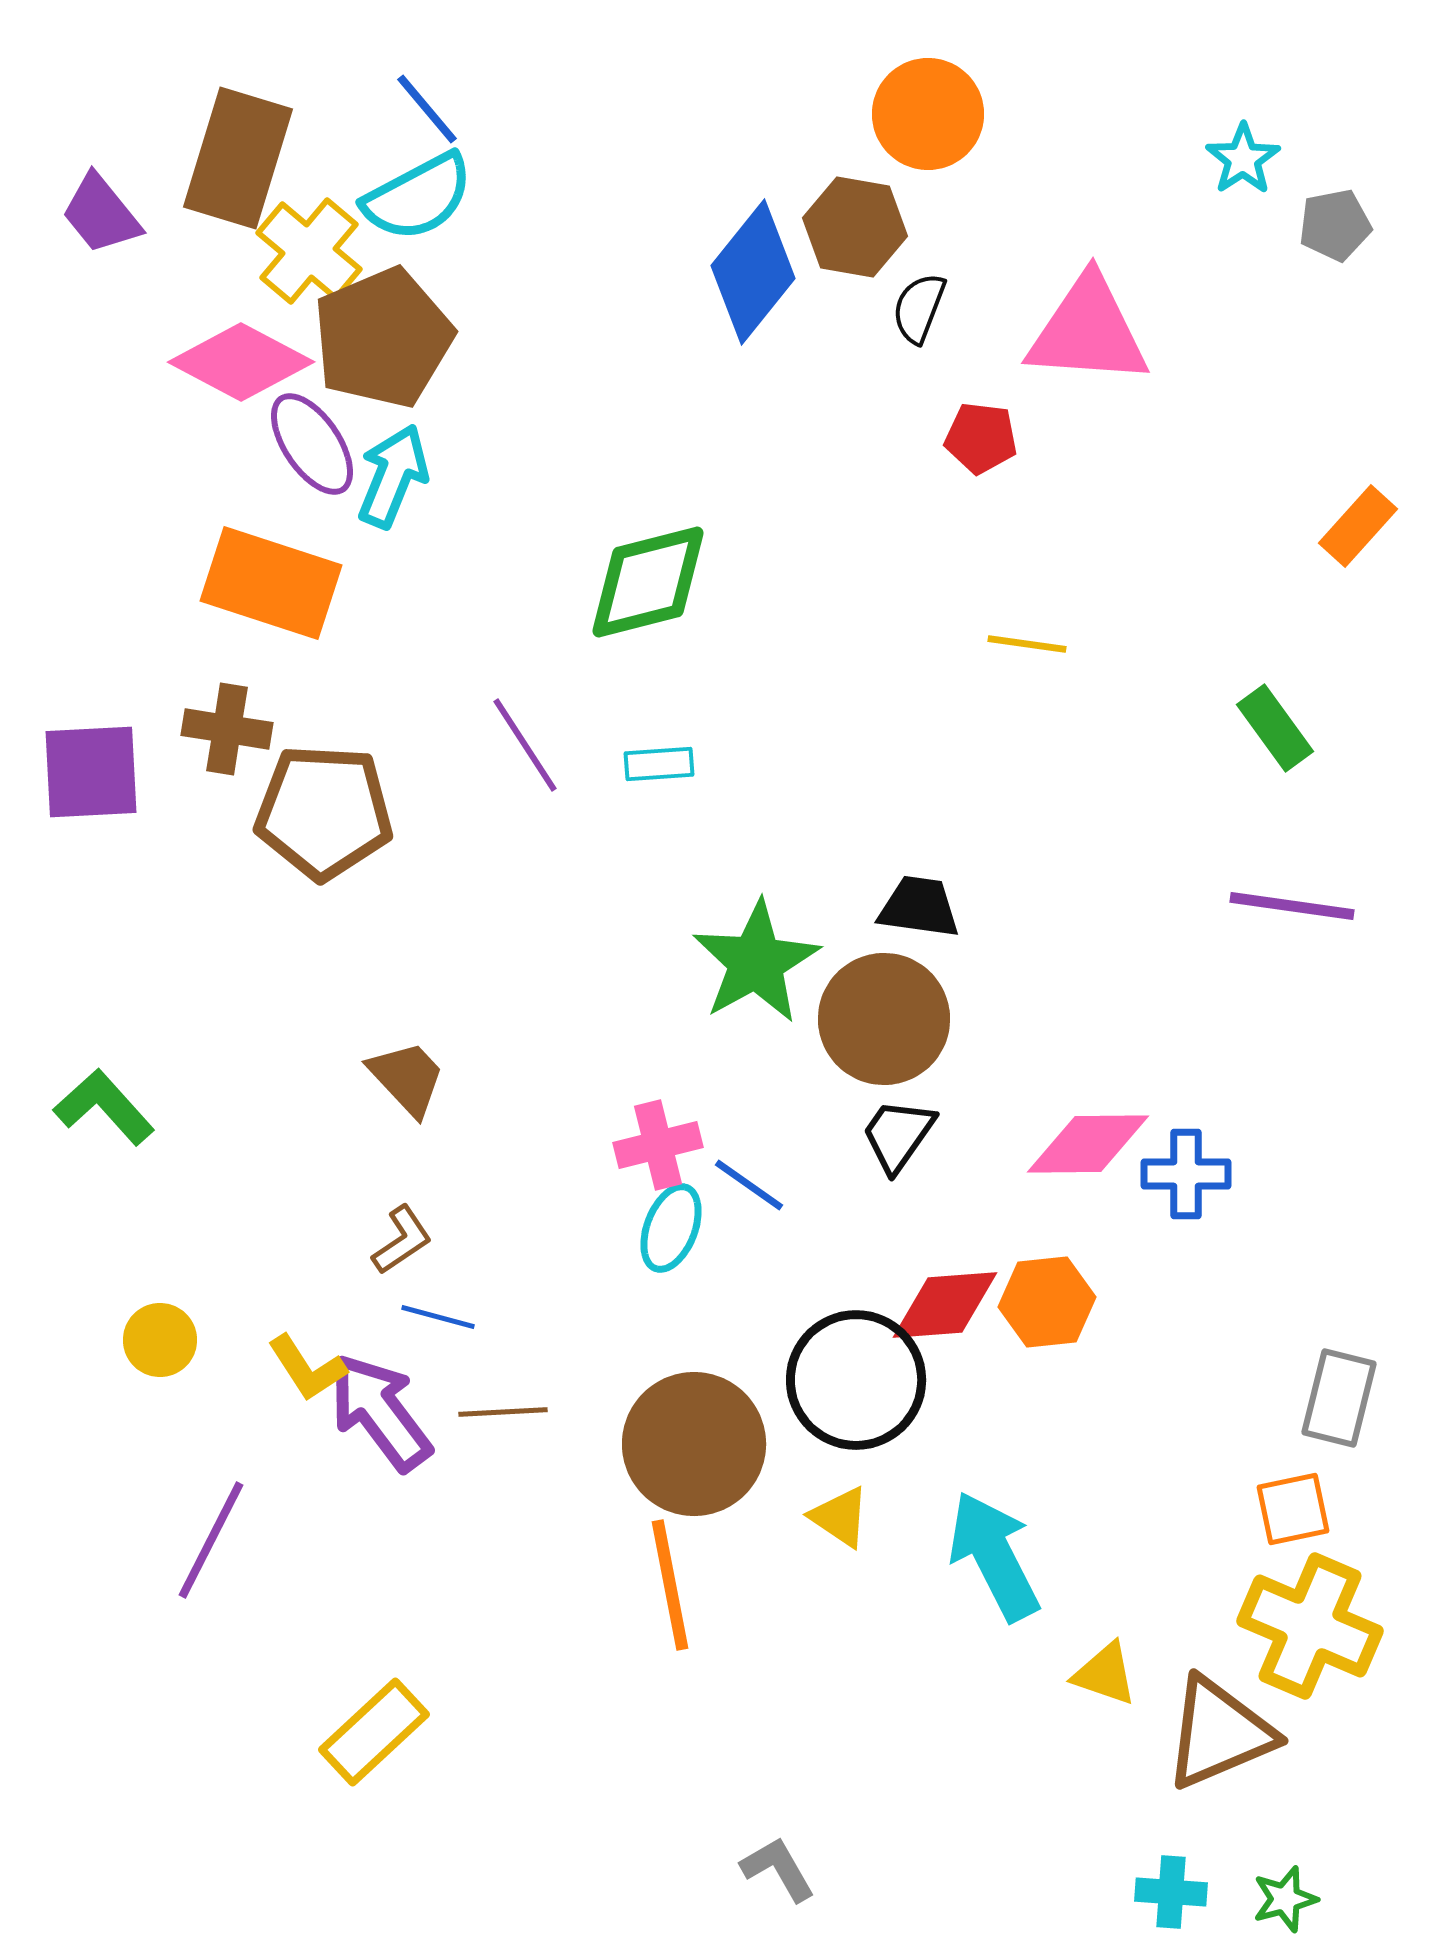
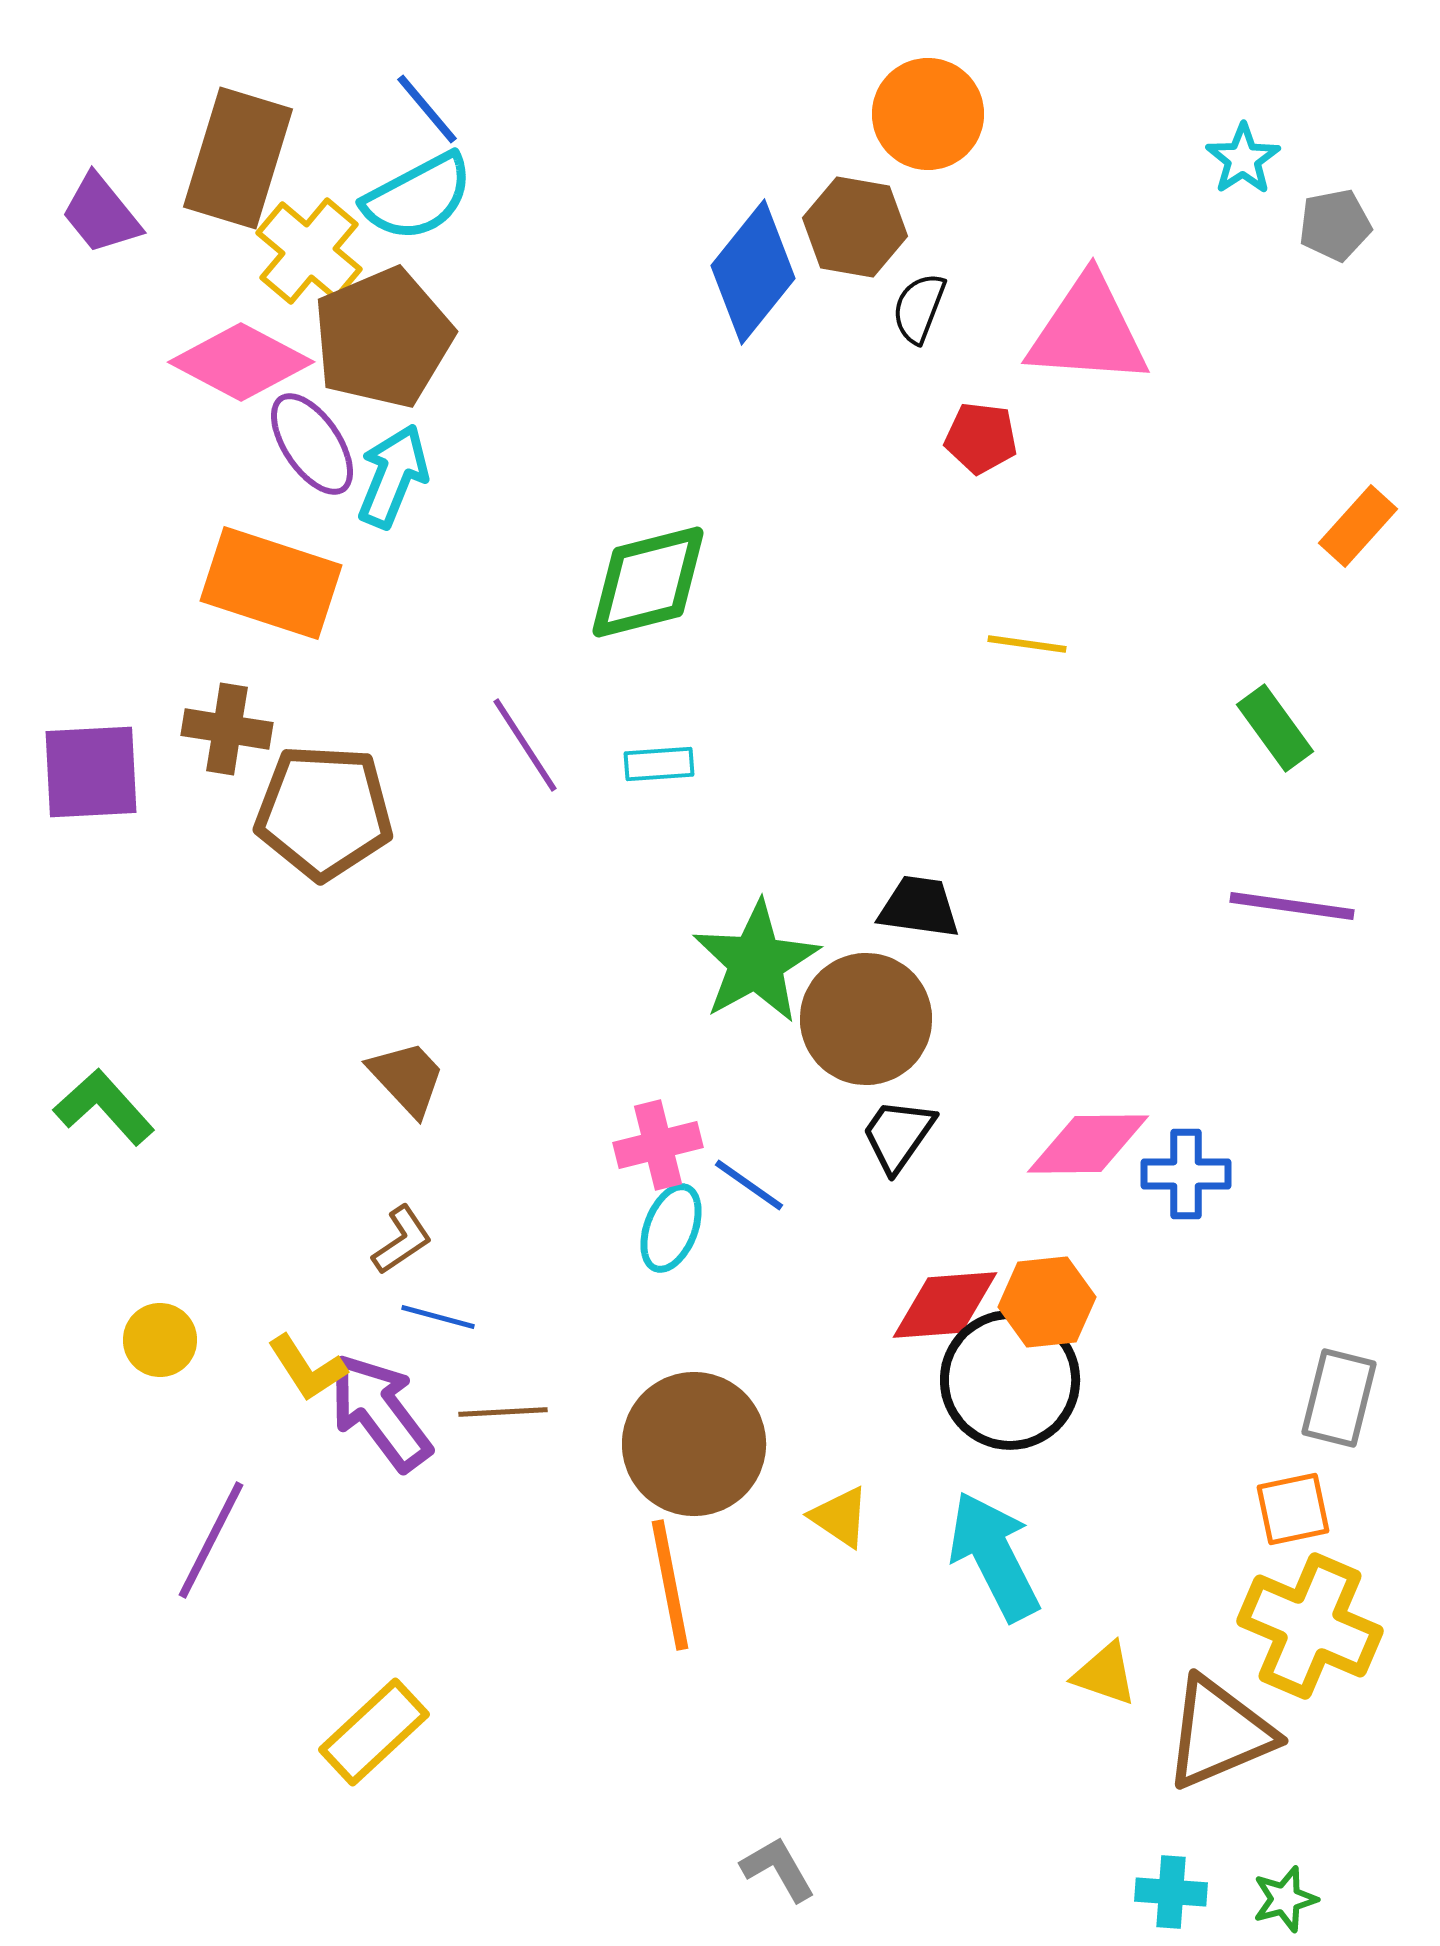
brown circle at (884, 1019): moved 18 px left
black circle at (856, 1380): moved 154 px right
